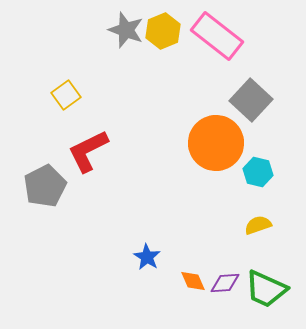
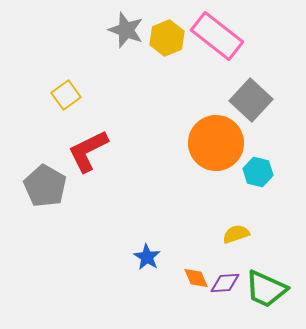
yellow hexagon: moved 4 px right, 7 px down
gray pentagon: rotated 15 degrees counterclockwise
yellow semicircle: moved 22 px left, 9 px down
orange diamond: moved 3 px right, 3 px up
